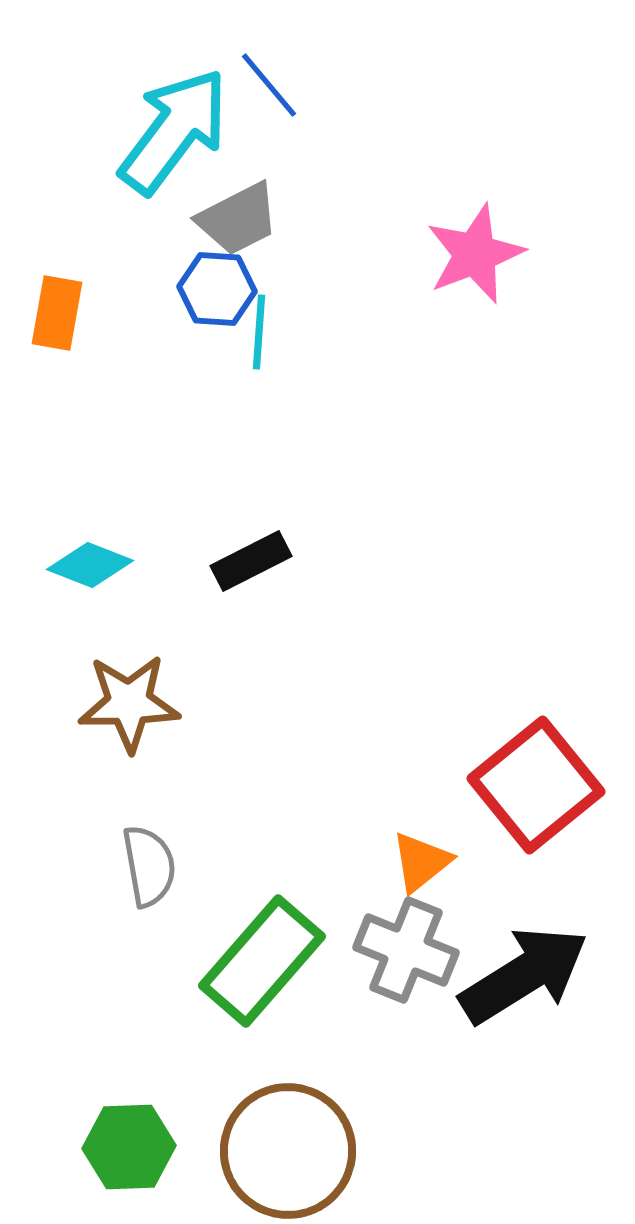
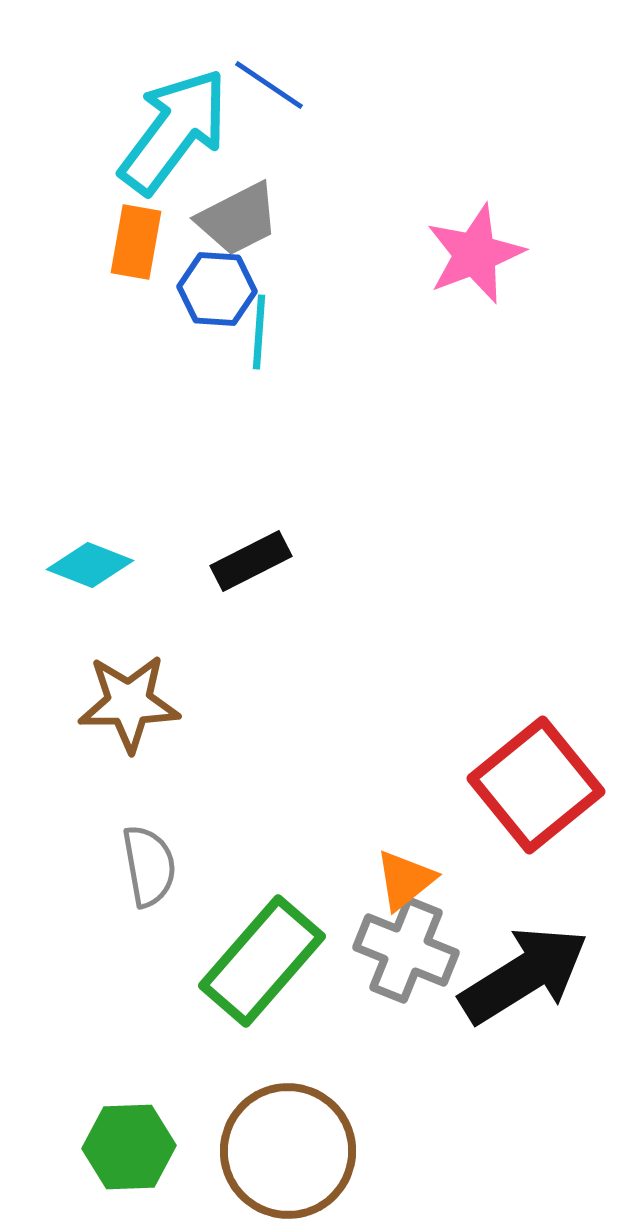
blue line: rotated 16 degrees counterclockwise
orange rectangle: moved 79 px right, 71 px up
orange triangle: moved 16 px left, 18 px down
